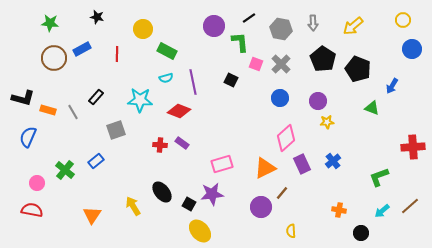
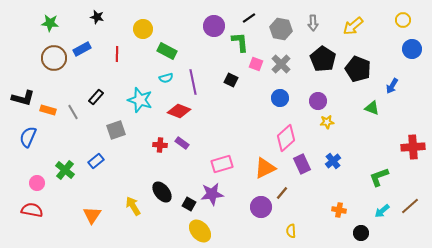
cyan star at (140, 100): rotated 15 degrees clockwise
